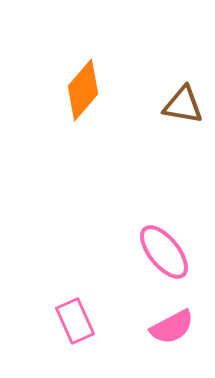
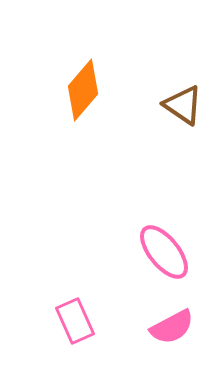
brown triangle: rotated 24 degrees clockwise
